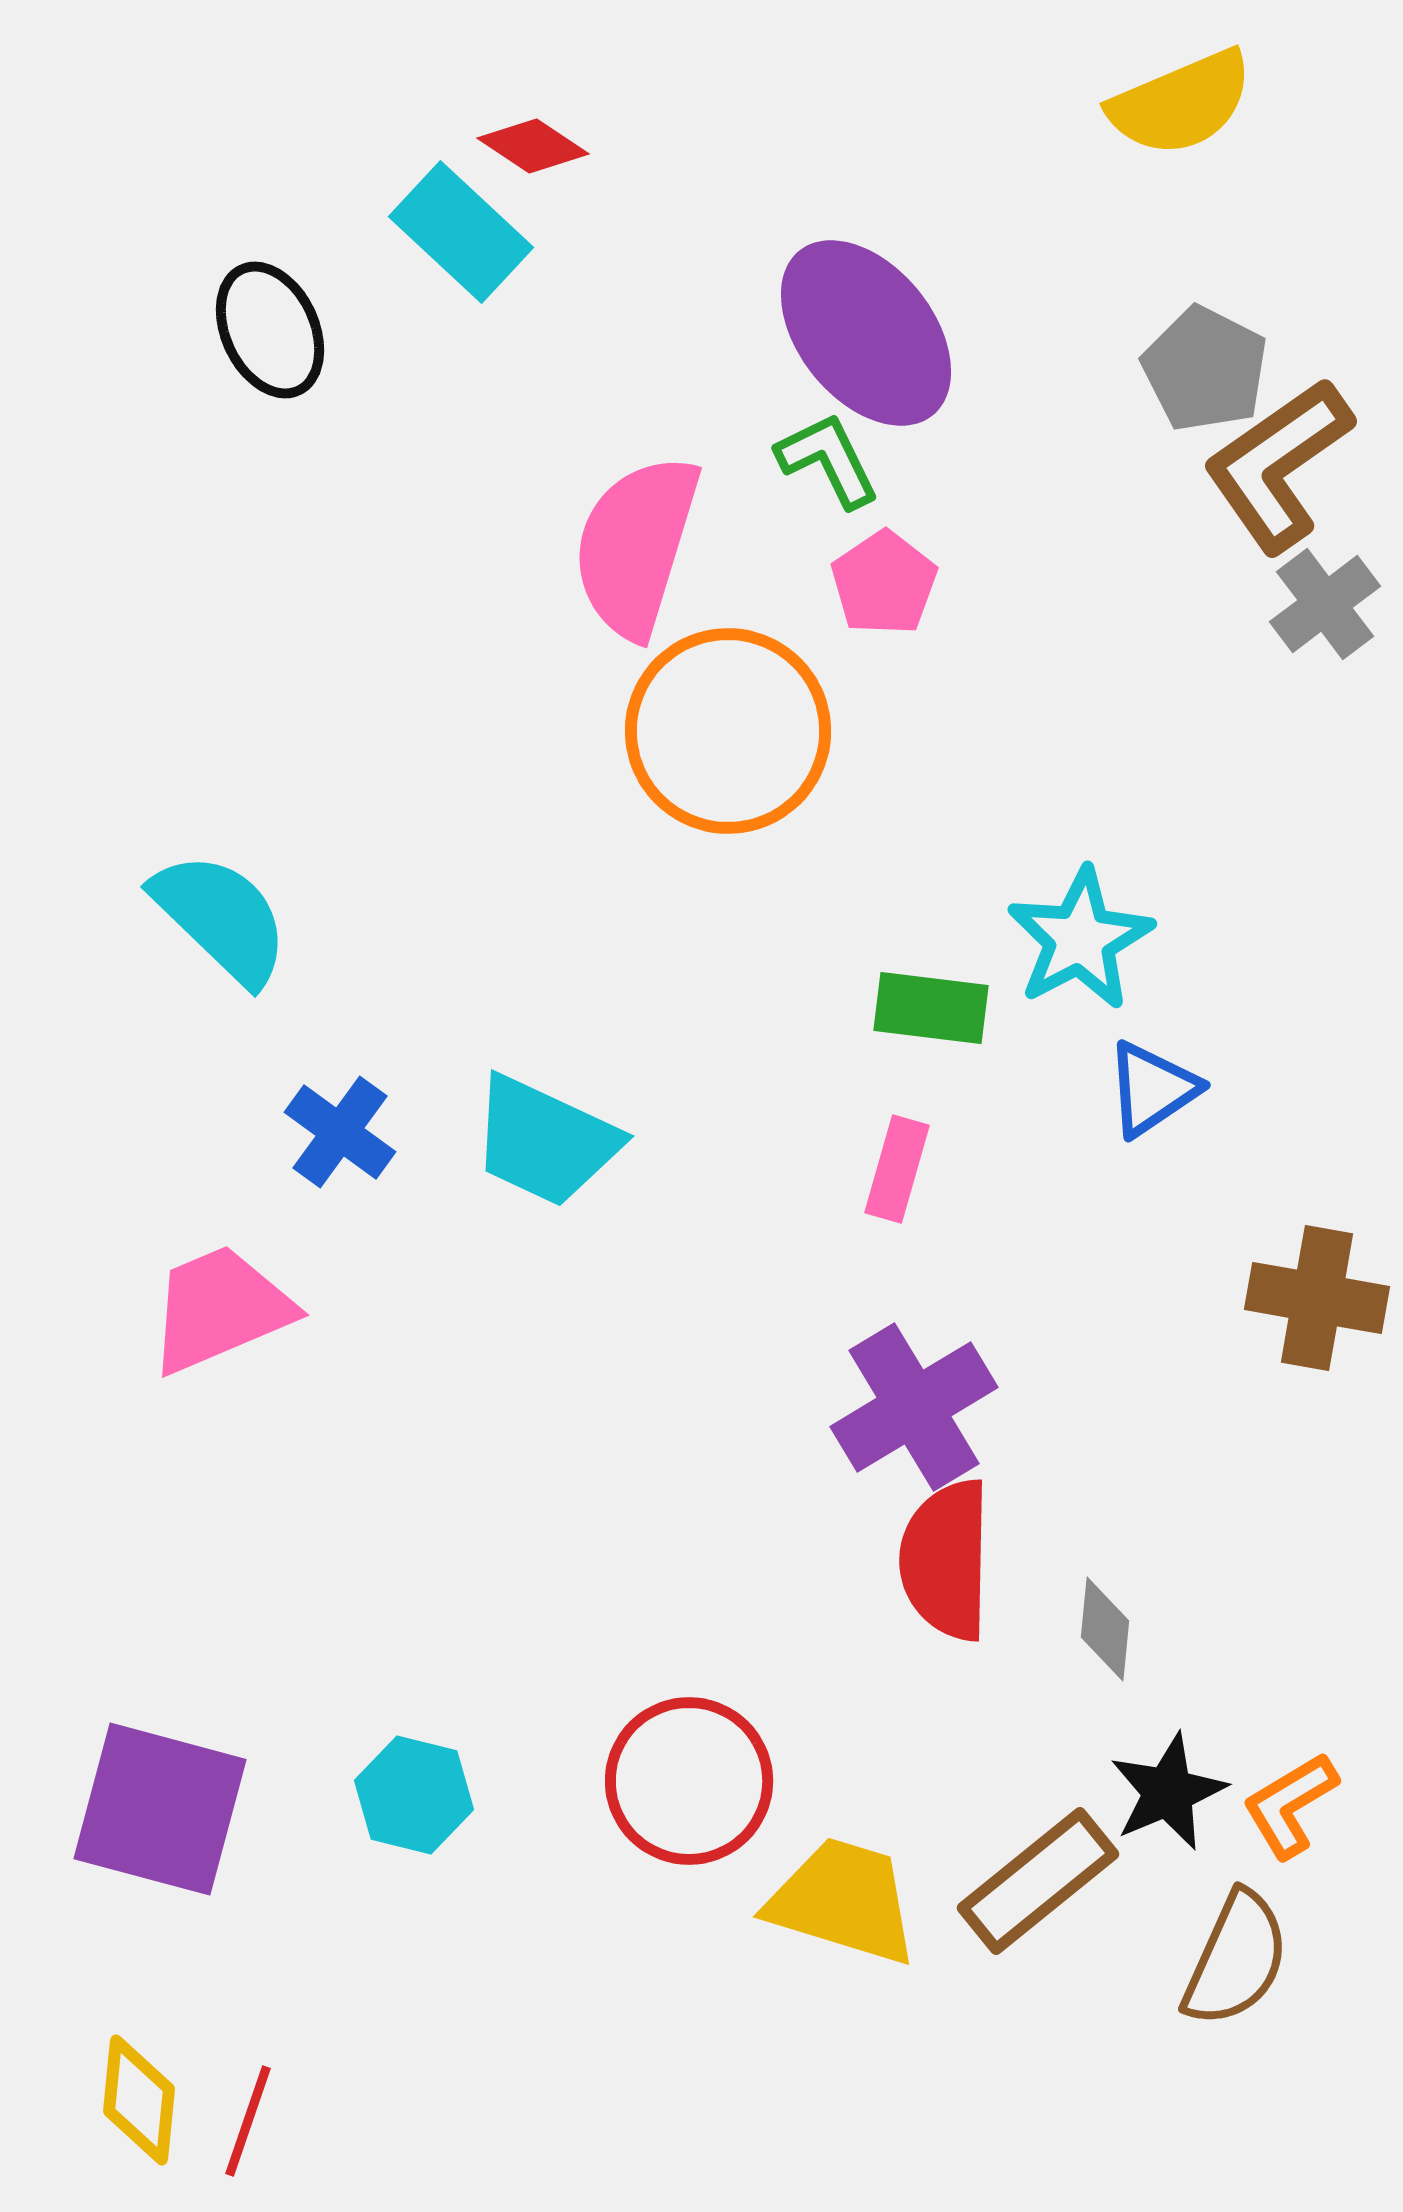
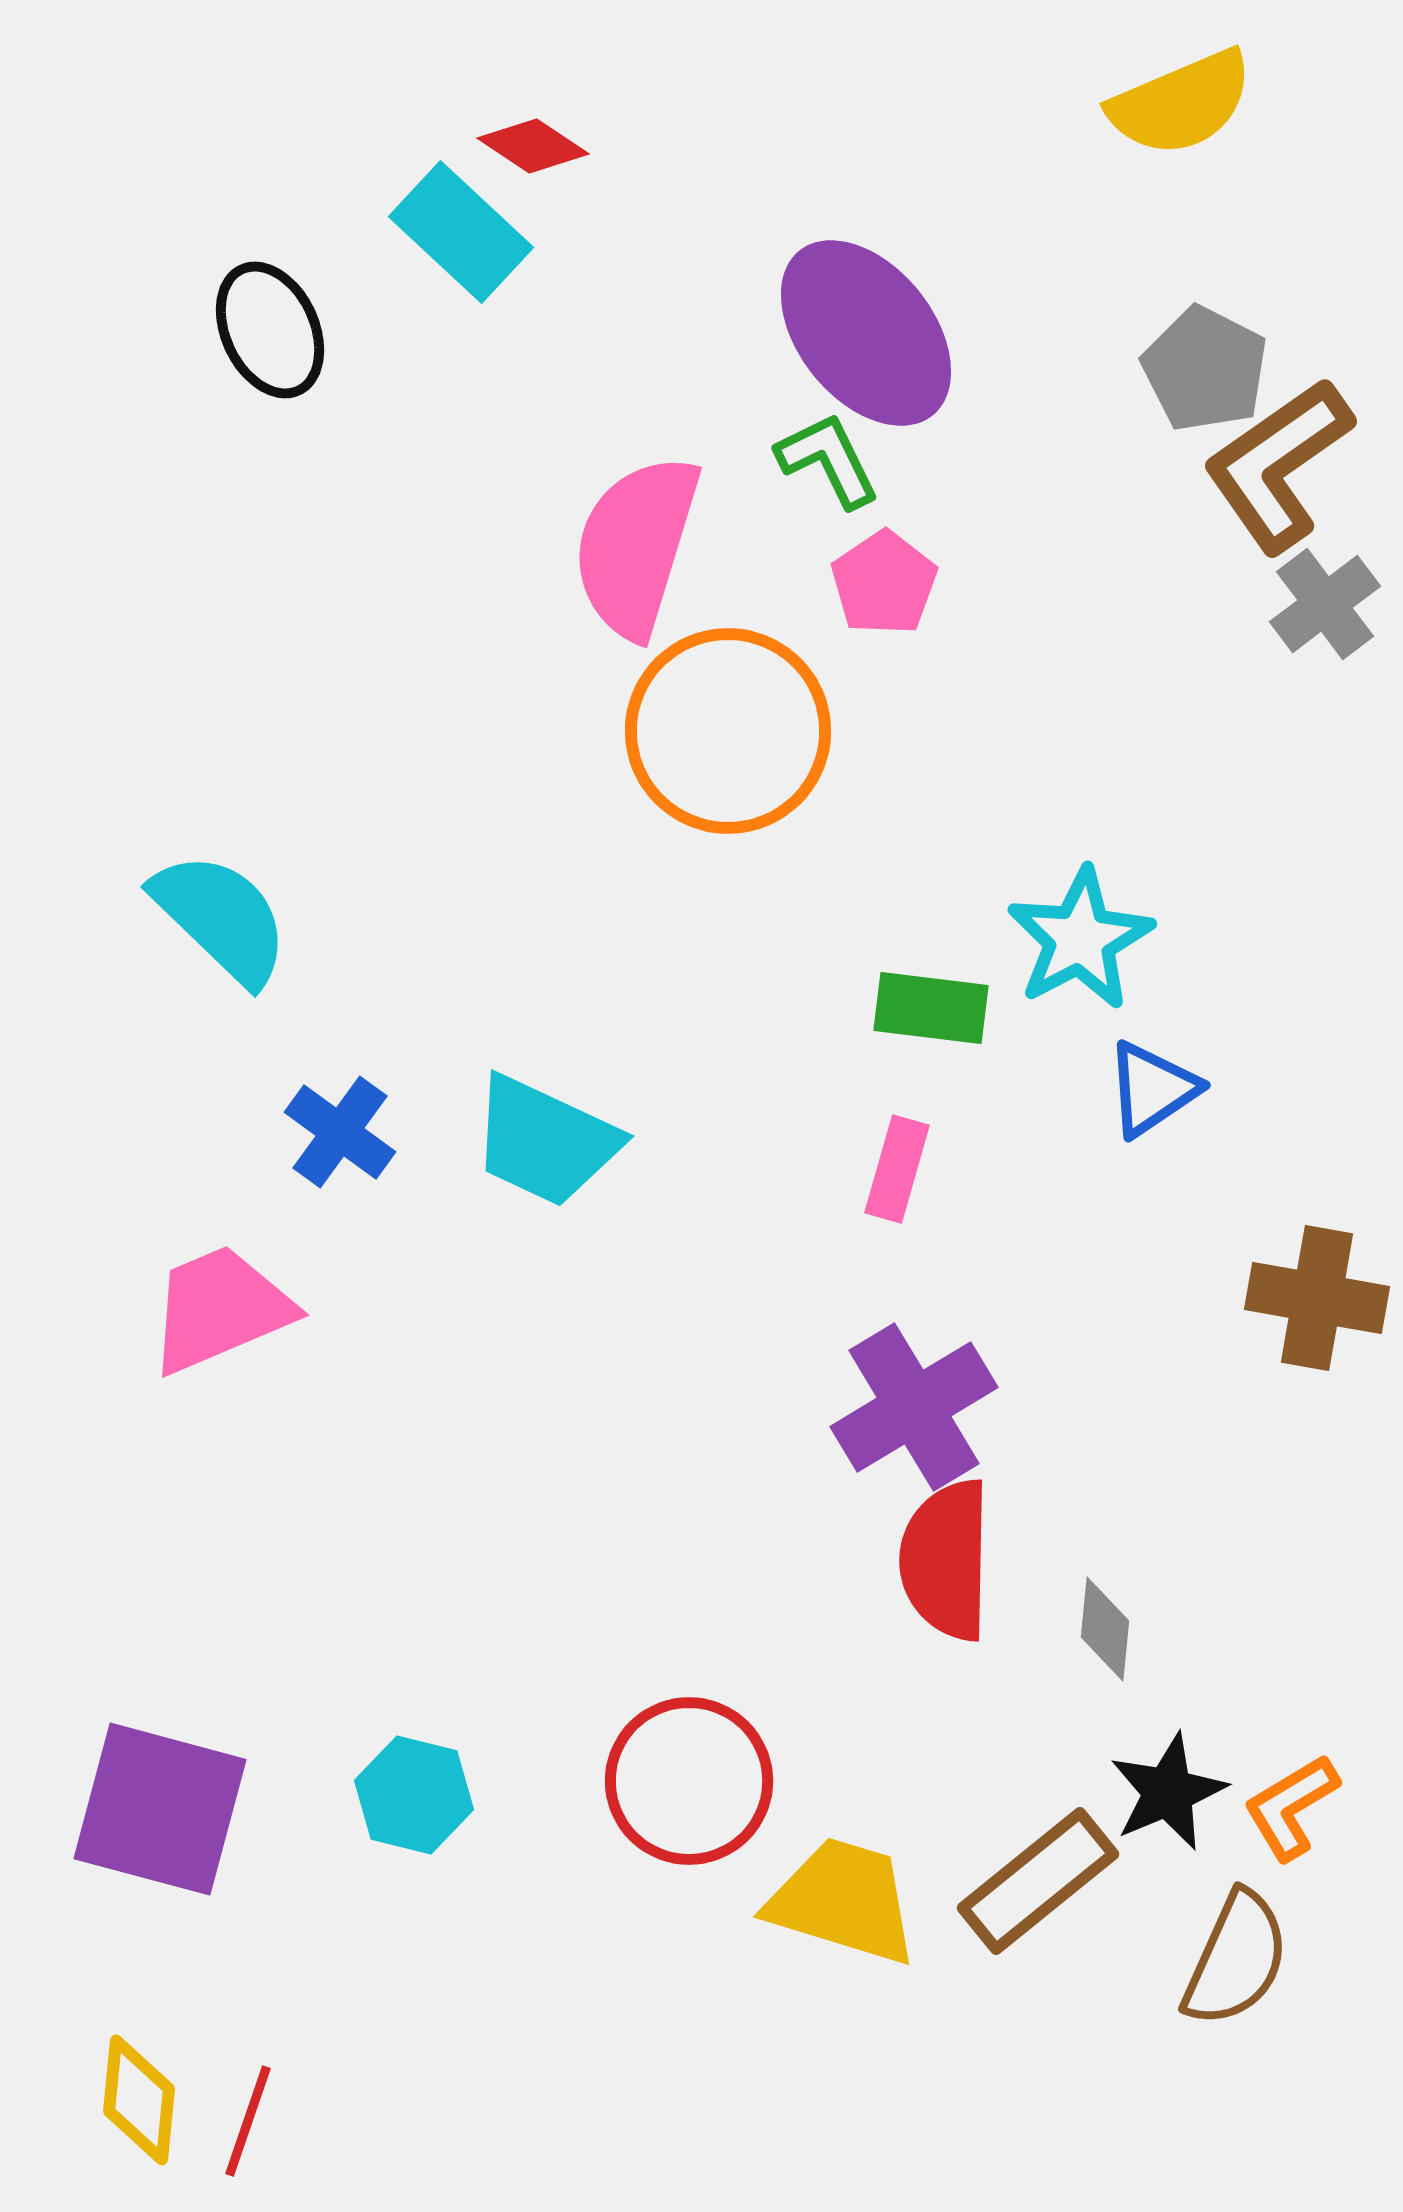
orange L-shape: moved 1 px right, 2 px down
